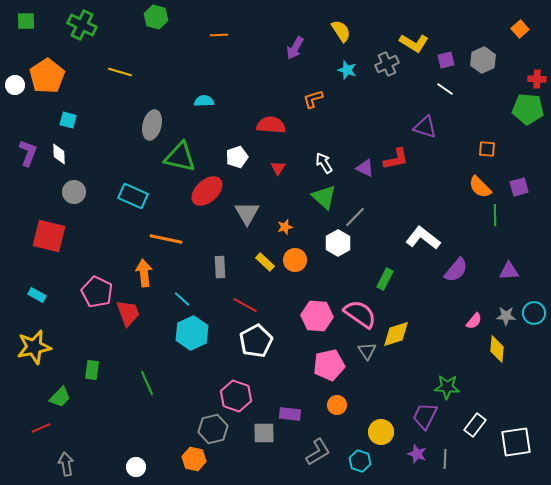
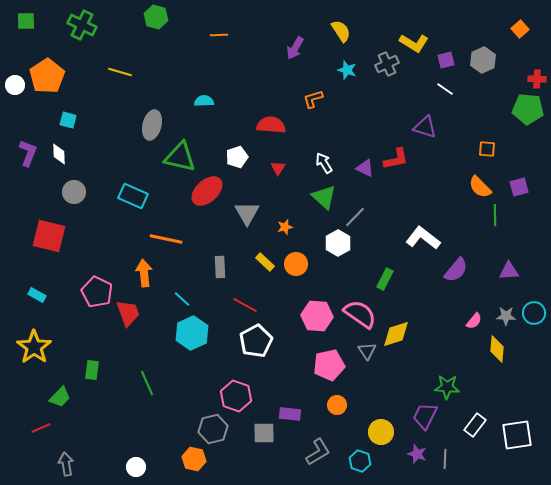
orange circle at (295, 260): moved 1 px right, 4 px down
yellow star at (34, 347): rotated 24 degrees counterclockwise
white square at (516, 442): moved 1 px right, 7 px up
